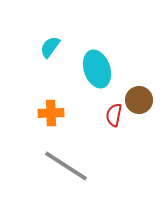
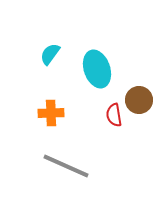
cyan semicircle: moved 7 px down
red semicircle: rotated 20 degrees counterclockwise
gray line: rotated 9 degrees counterclockwise
